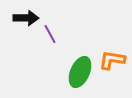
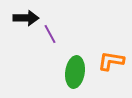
orange L-shape: moved 1 px left, 1 px down
green ellipse: moved 5 px left; rotated 16 degrees counterclockwise
